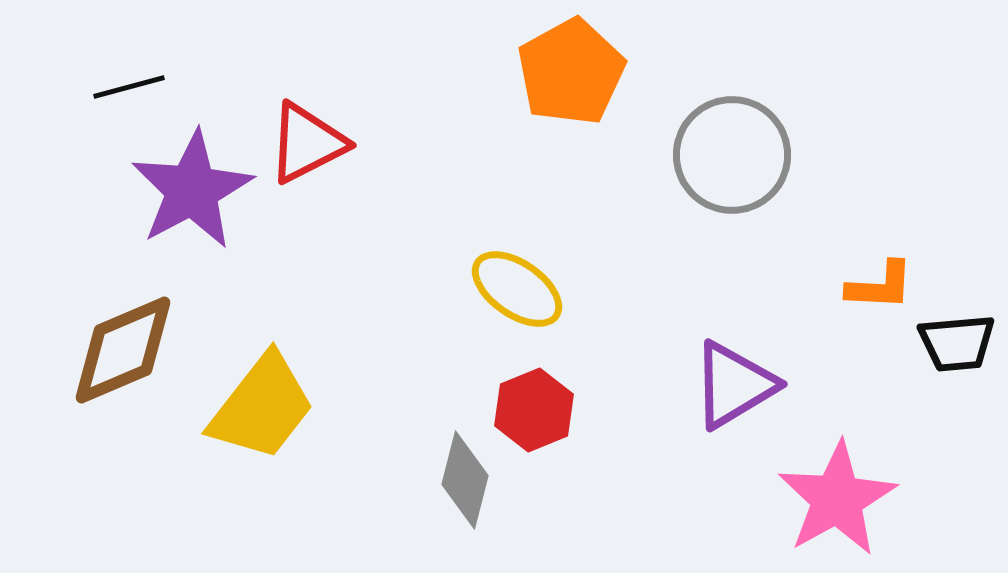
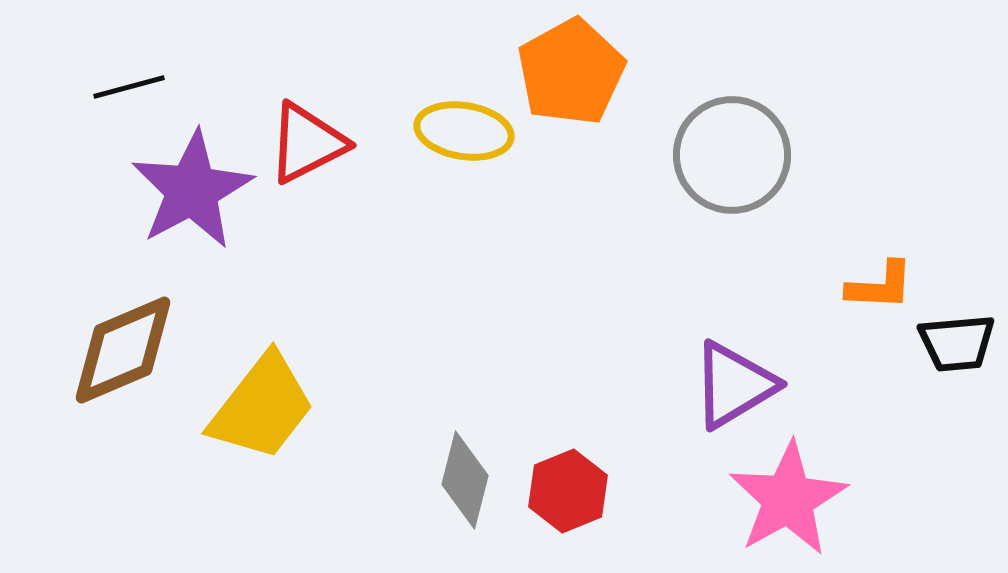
yellow ellipse: moved 53 px left, 158 px up; rotated 26 degrees counterclockwise
red hexagon: moved 34 px right, 81 px down
pink star: moved 49 px left
